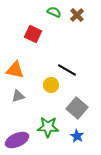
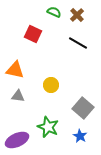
black line: moved 11 px right, 27 px up
gray triangle: rotated 24 degrees clockwise
gray square: moved 6 px right
green star: rotated 20 degrees clockwise
blue star: moved 3 px right
